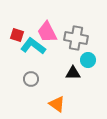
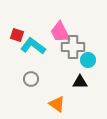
pink trapezoid: moved 13 px right
gray cross: moved 3 px left, 9 px down; rotated 10 degrees counterclockwise
black triangle: moved 7 px right, 9 px down
